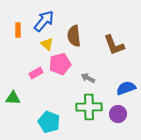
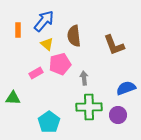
gray arrow: moved 4 px left; rotated 56 degrees clockwise
purple circle: moved 1 px down
cyan pentagon: rotated 15 degrees clockwise
